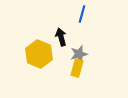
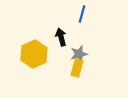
yellow hexagon: moved 5 px left; rotated 12 degrees clockwise
